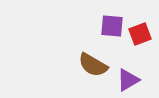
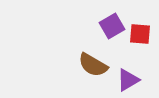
purple square: rotated 35 degrees counterclockwise
red square: rotated 25 degrees clockwise
